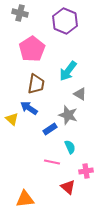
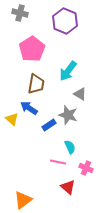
blue rectangle: moved 1 px left, 4 px up
pink line: moved 6 px right
pink cross: moved 3 px up; rotated 32 degrees clockwise
orange triangle: moved 2 px left, 1 px down; rotated 30 degrees counterclockwise
